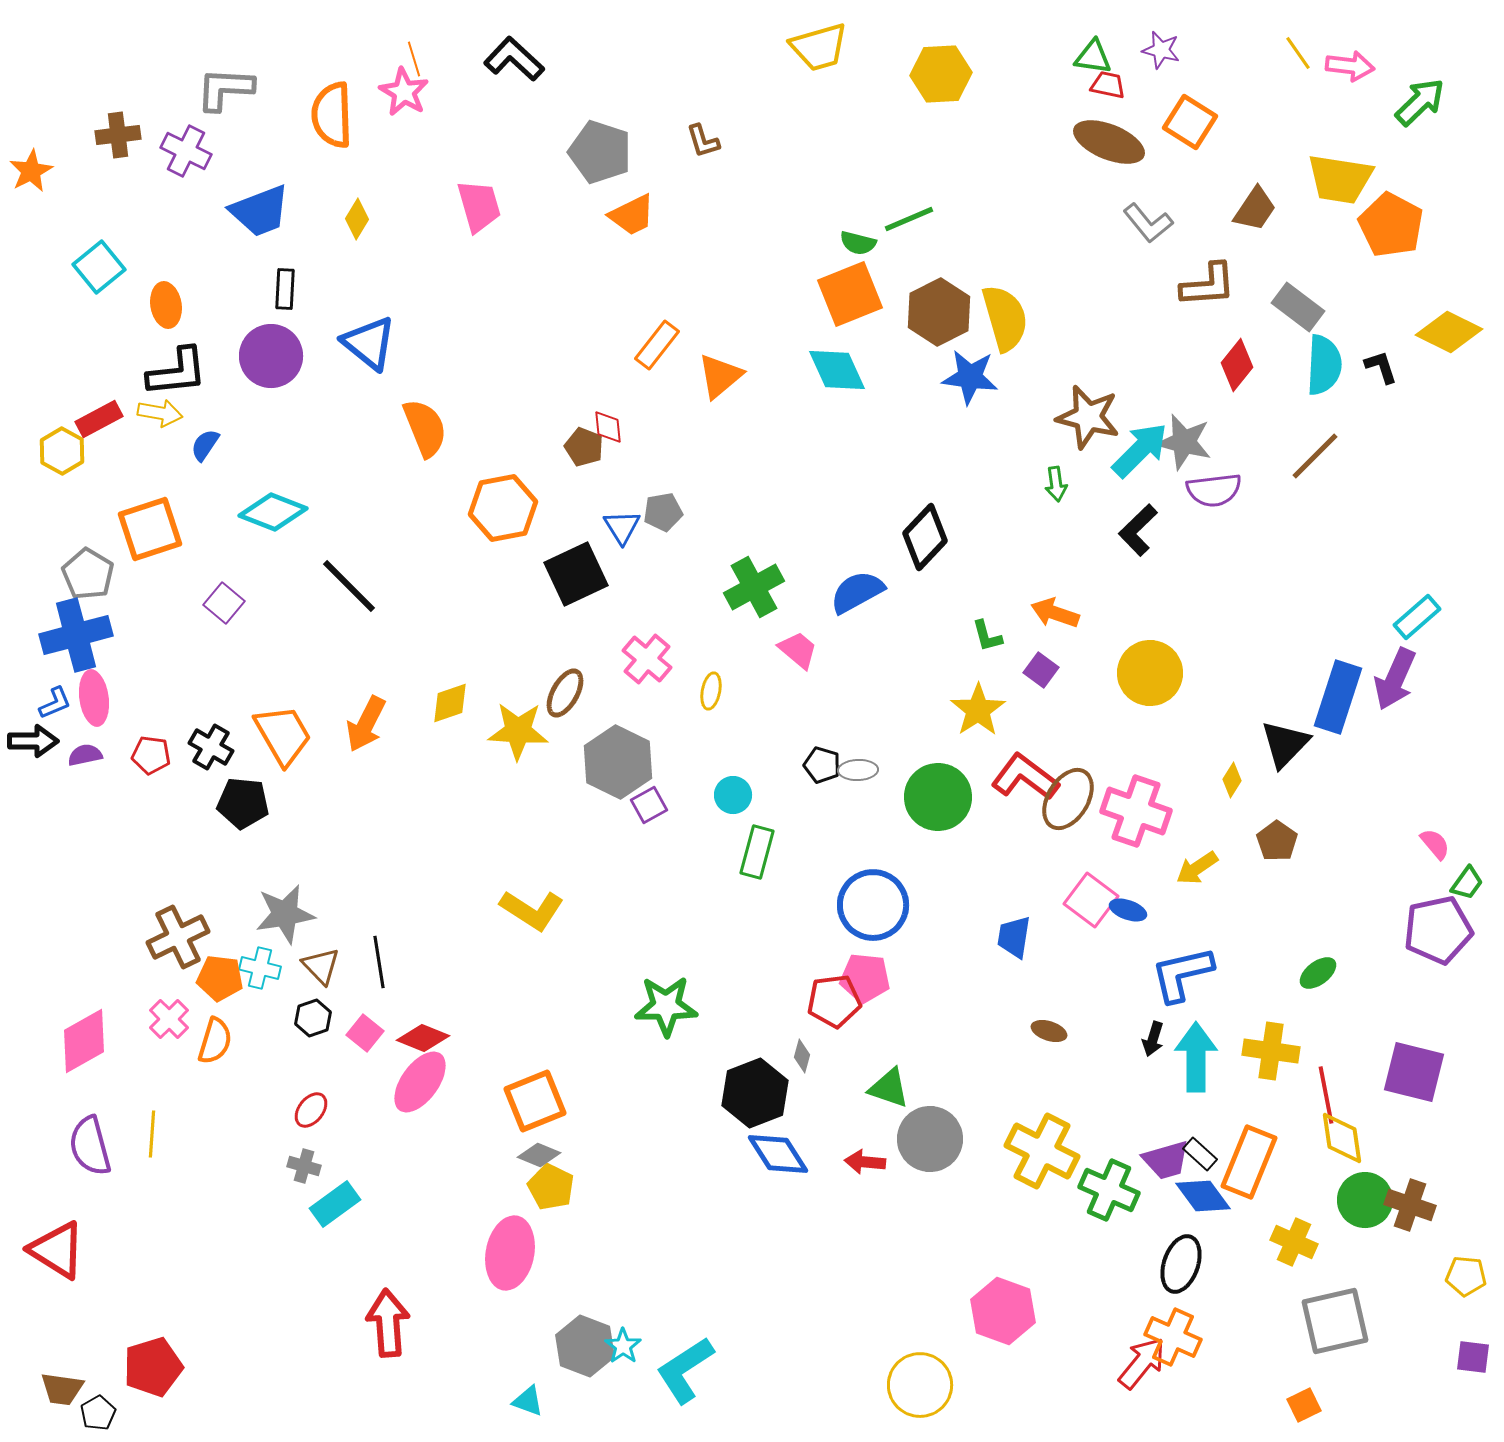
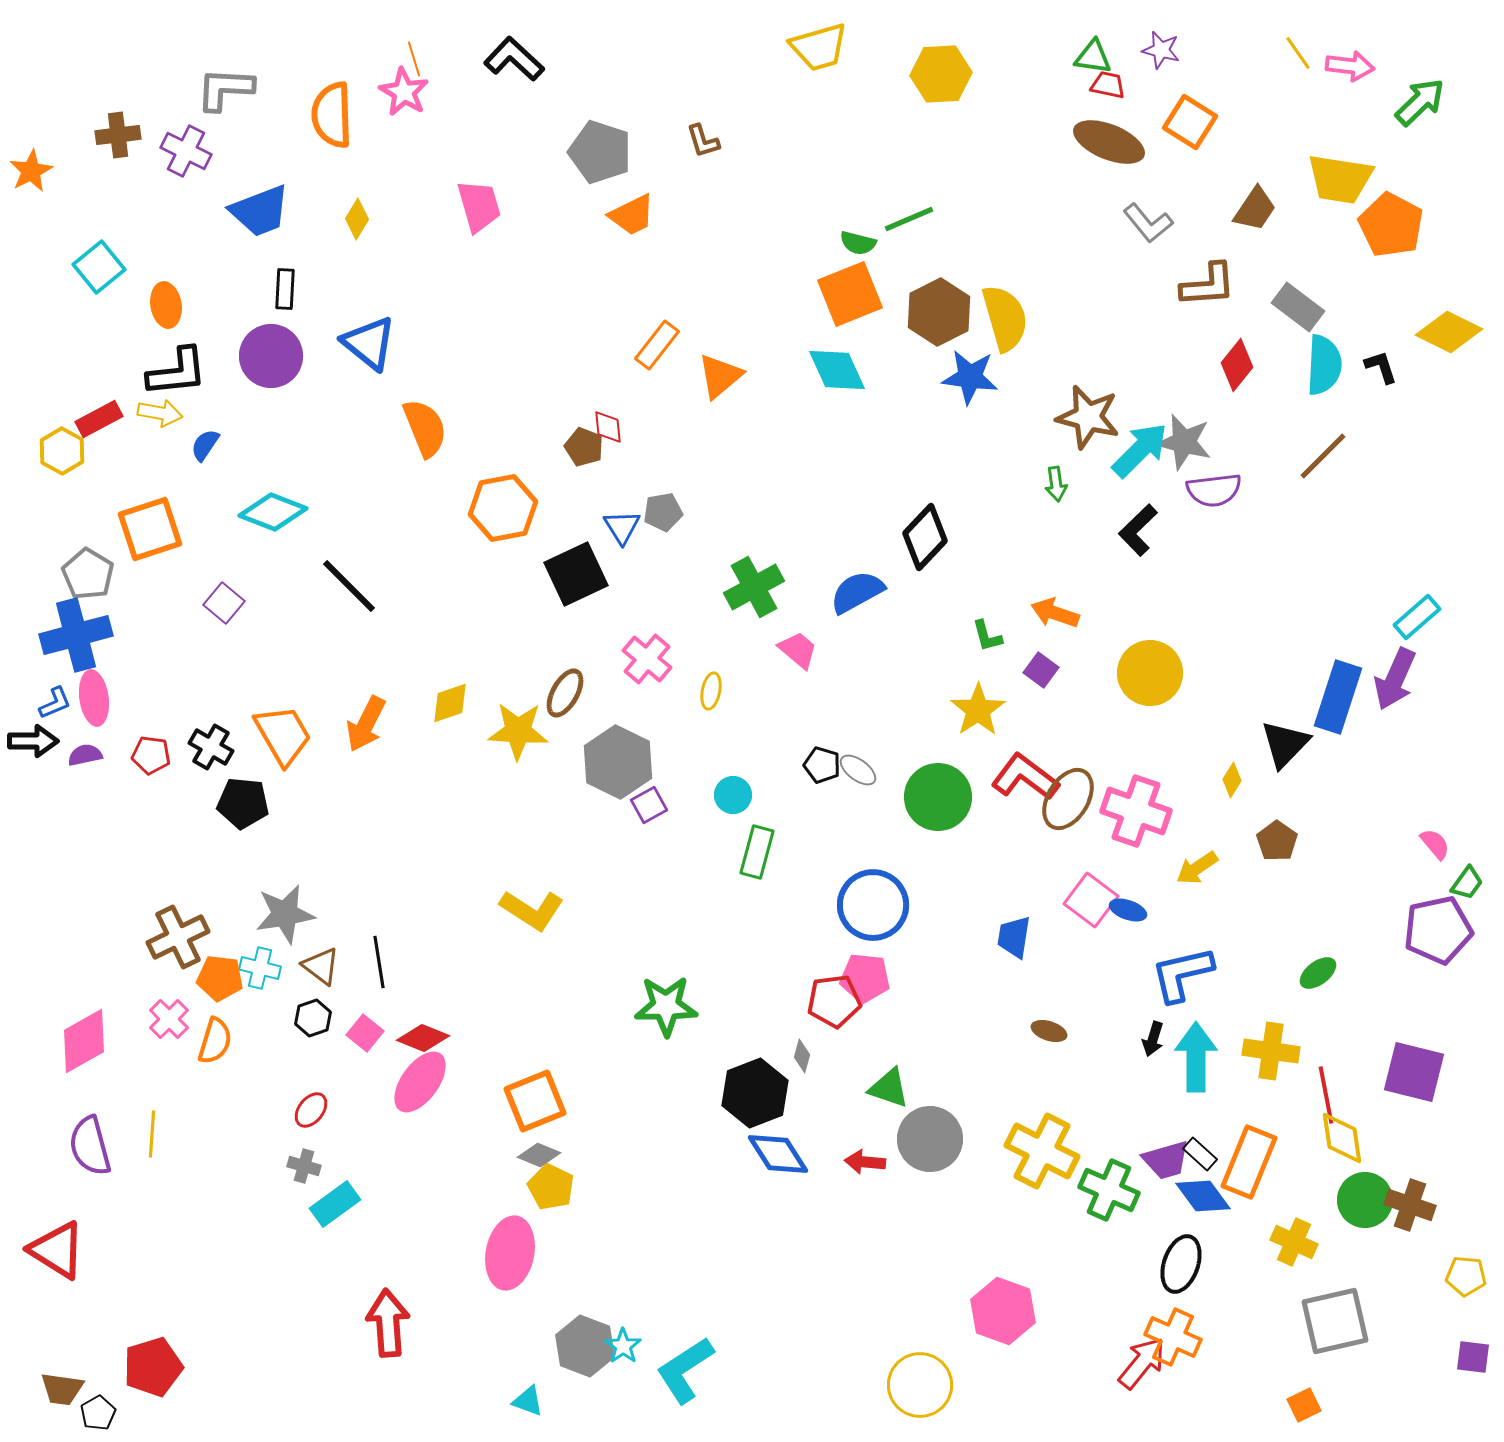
brown line at (1315, 456): moved 8 px right
gray ellipse at (858, 770): rotated 39 degrees clockwise
brown triangle at (321, 966): rotated 9 degrees counterclockwise
